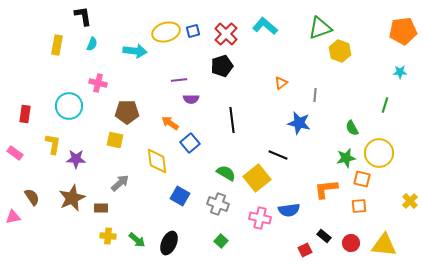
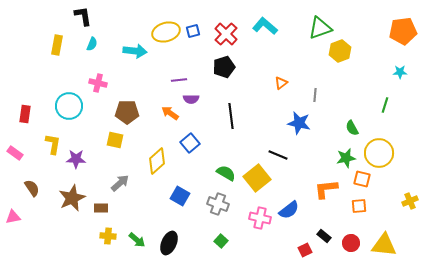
yellow hexagon at (340, 51): rotated 20 degrees clockwise
black pentagon at (222, 66): moved 2 px right, 1 px down
black line at (232, 120): moved 1 px left, 4 px up
orange arrow at (170, 123): moved 10 px up
yellow diamond at (157, 161): rotated 56 degrees clockwise
brown semicircle at (32, 197): moved 9 px up
yellow cross at (410, 201): rotated 21 degrees clockwise
blue semicircle at (289, 210): rotated 30 degrees counterclockwise
